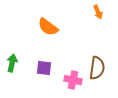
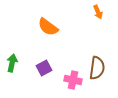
purple square: rotated 35 degrees counterclockwise
